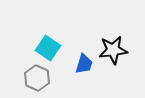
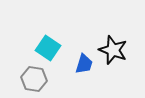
black star: rotated 28 degrees clockwise
gray hexagon: moved 3 px left, 1 px down; rotated 15 degrees counterclockwise
